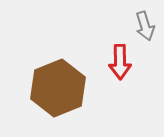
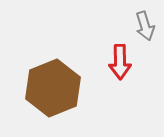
brown hexagon: moved 5 px left
